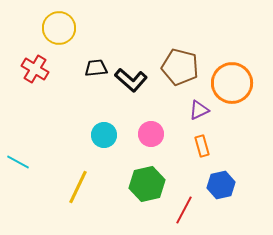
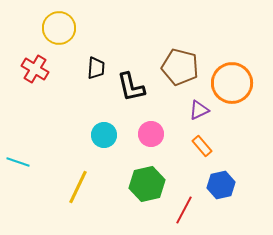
black trapezoid: rotated 100 degrees clockwise
black L-shape: moved 7 px down; rotated 36 degrees clockwise
orange rectangle: rotated 25 degrees counterclockwise
cyan line: rotated 10 degrees counterclockwise
